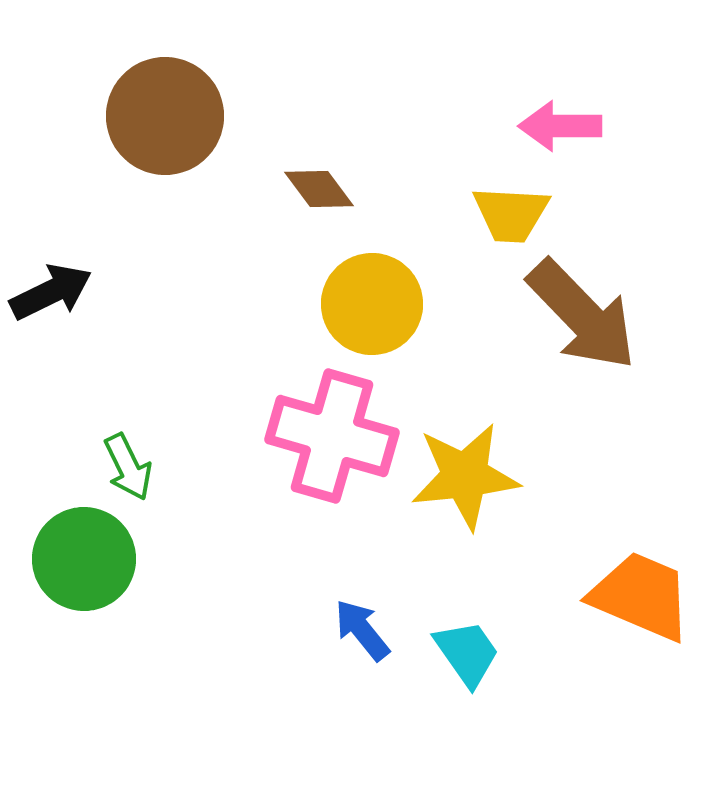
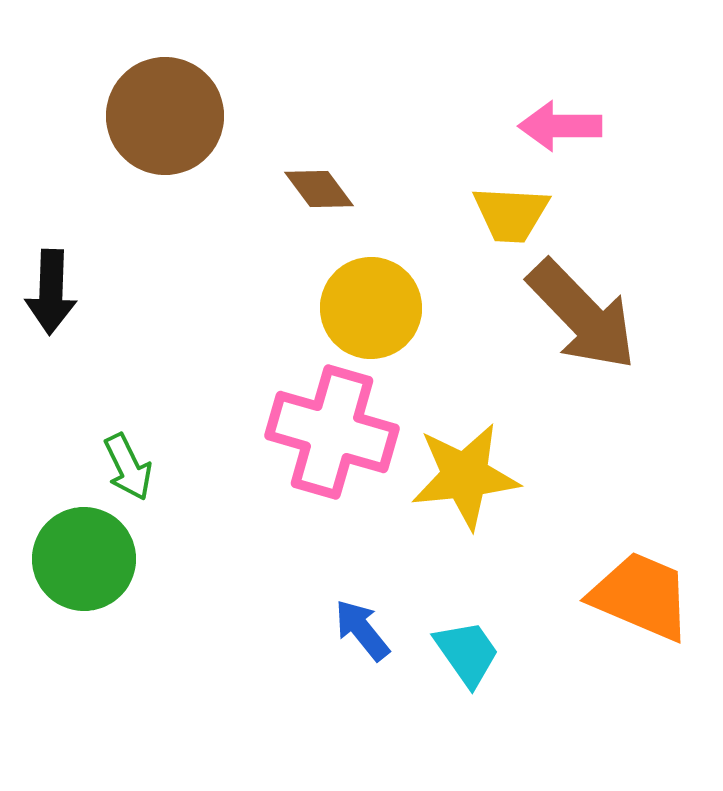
black arrow: rotated 118 degrees clockwise
yellow circle: moved 1 px left, 4 px down
pink cross: moved 4 px up
